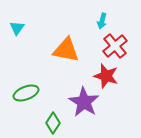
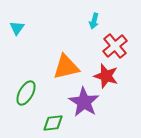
cyan arrow: moved 8 px left
orange triangle: moved 17 px down; rotated 24 degrees counterclockwise
green ellipse: rotated 40 degrees counterclockwise
green diamond: rotated 50 degrees clockwise
